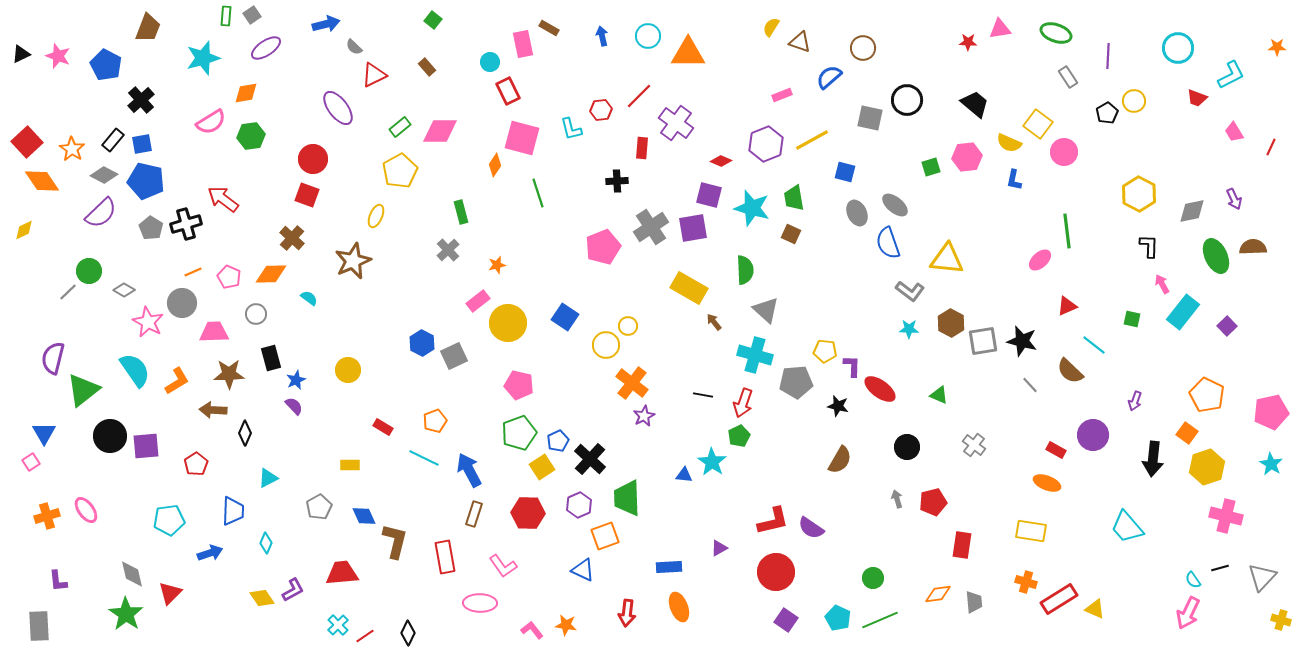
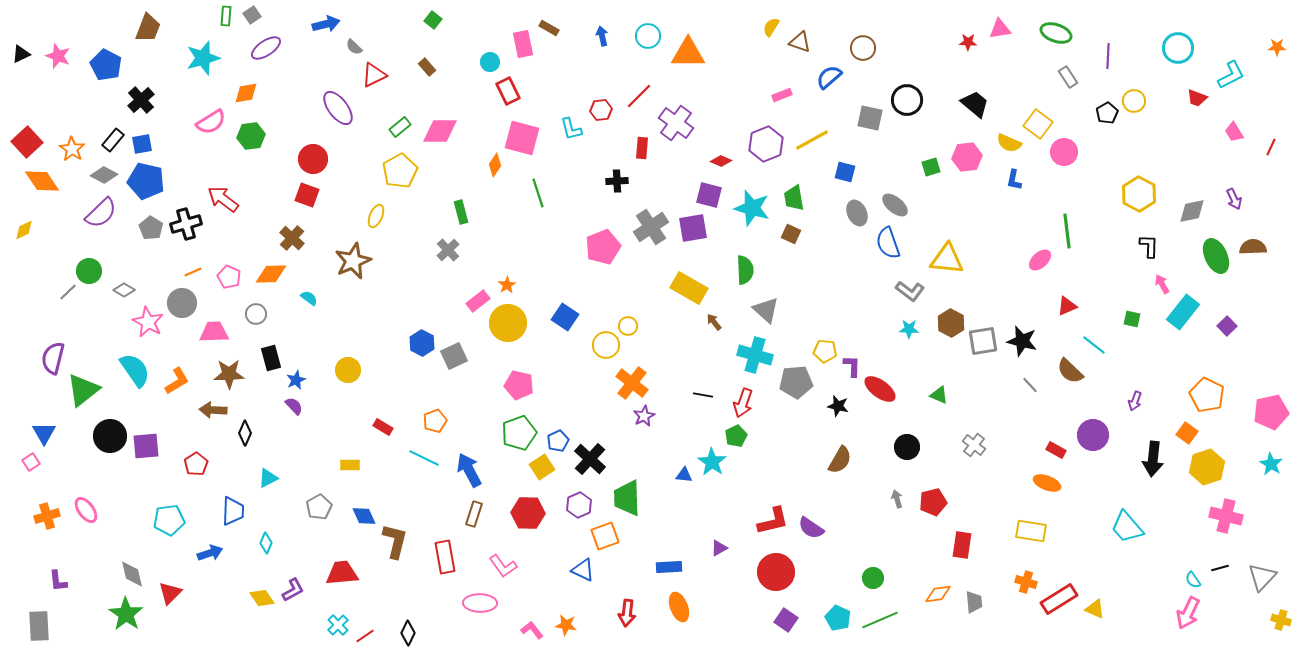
orange star at (497, 265): moved 10 px right, 20 px down; rotated 18 degrees counterclockwise
green pentagon at (739, 436): moved 3 px left
